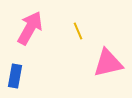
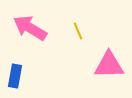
pink arrow: rotated 88 degrees counterclockwise
pink triangle: moved 1 px right, 2 px down; rotated 12 degrees clockwise
